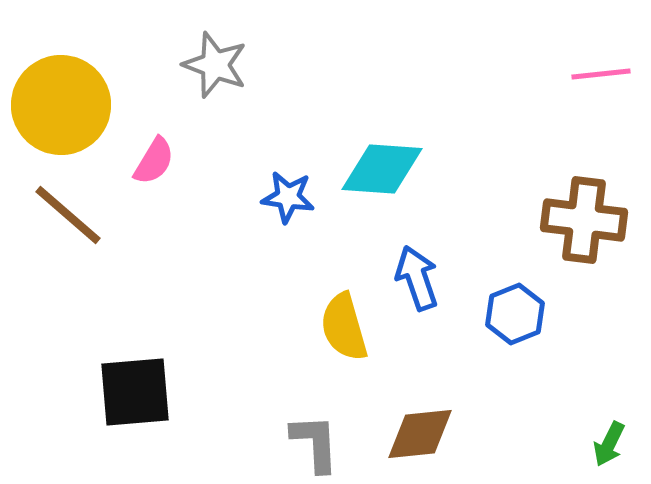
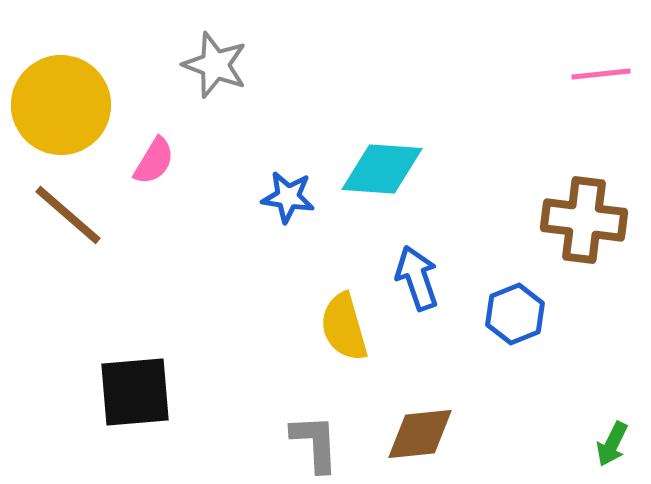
green arrow: moved 3 px right
